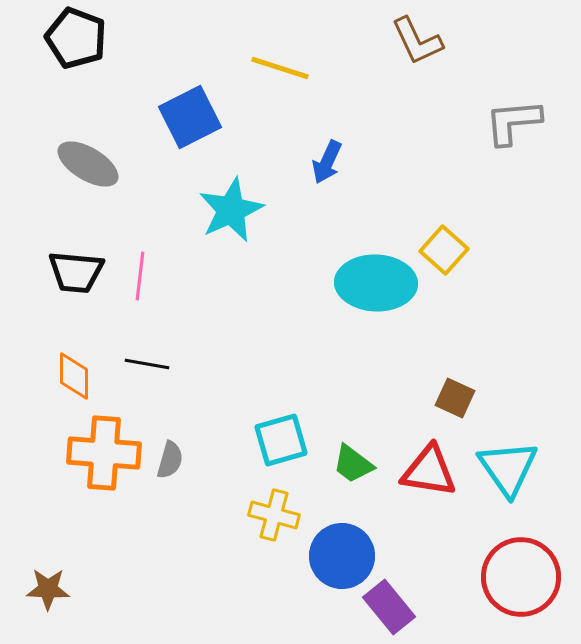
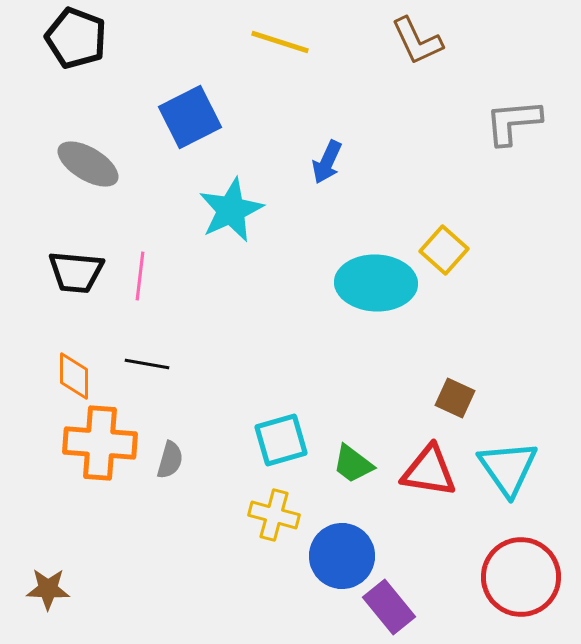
yellow line: moved 26 px up
orange cross: moved 4 px left, 10 px up
